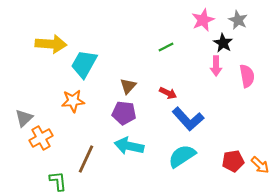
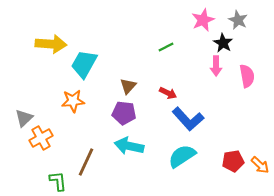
brown line: moved 3 px down
